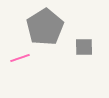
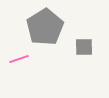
pink line: moved 1 px left, 1 px down
